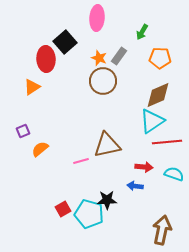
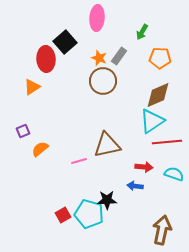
pink line: moved 2 px left
red square: moved 6 px down
